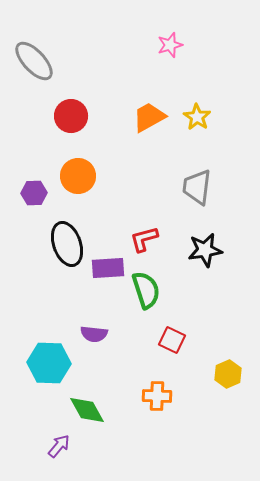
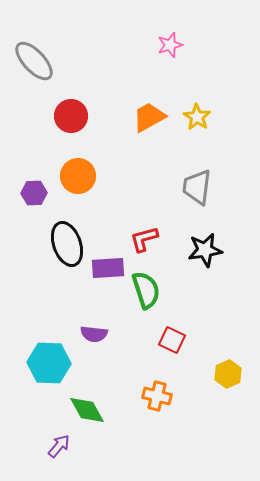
orange cross: rotated 12 degrees clockwise
